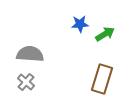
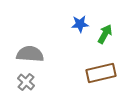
green arrow: rotated 30 degrees counterclockwise
brown rectangle: moved 1 px left, 6 px up; rotated 60 degrees clockwise
